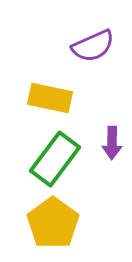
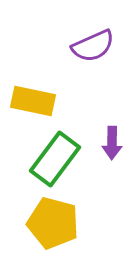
yellow rectangle: moved 17 px left, 3 px down
yellow pentagon: rotated 21 degrees counterclockwise
